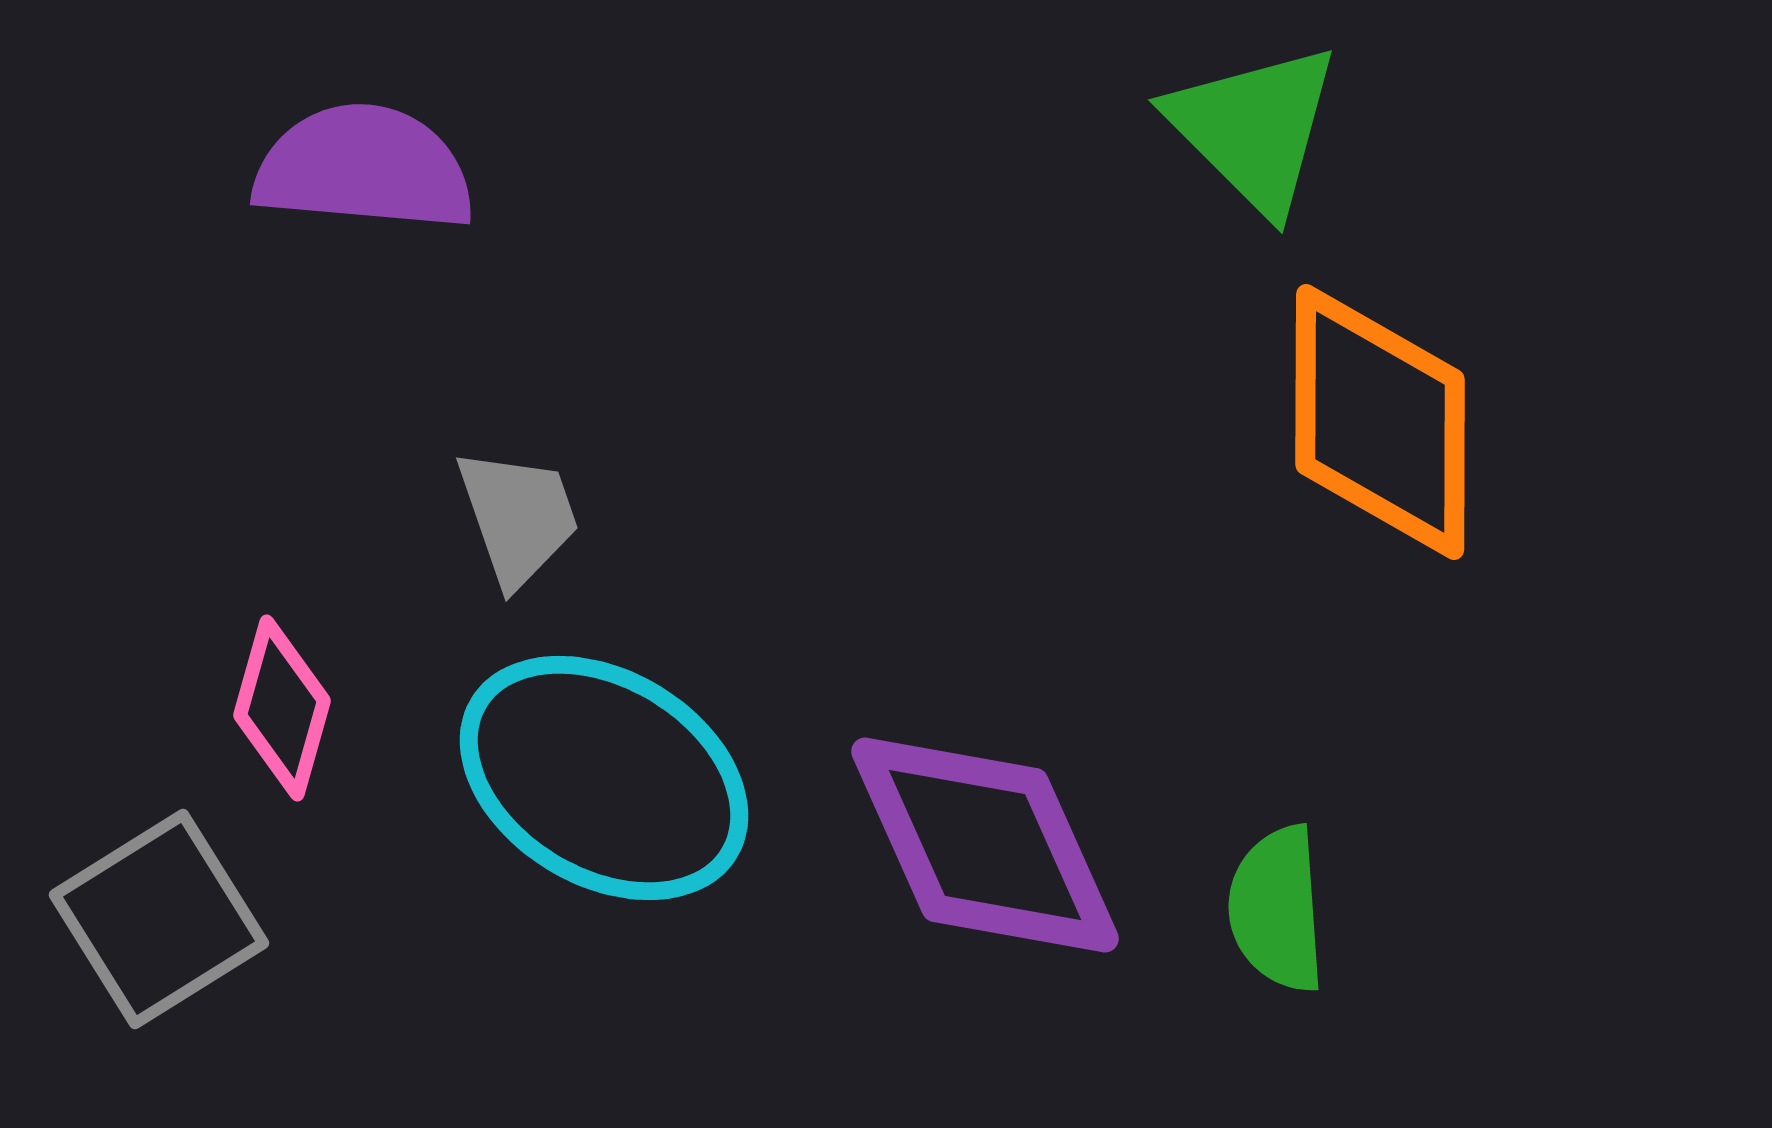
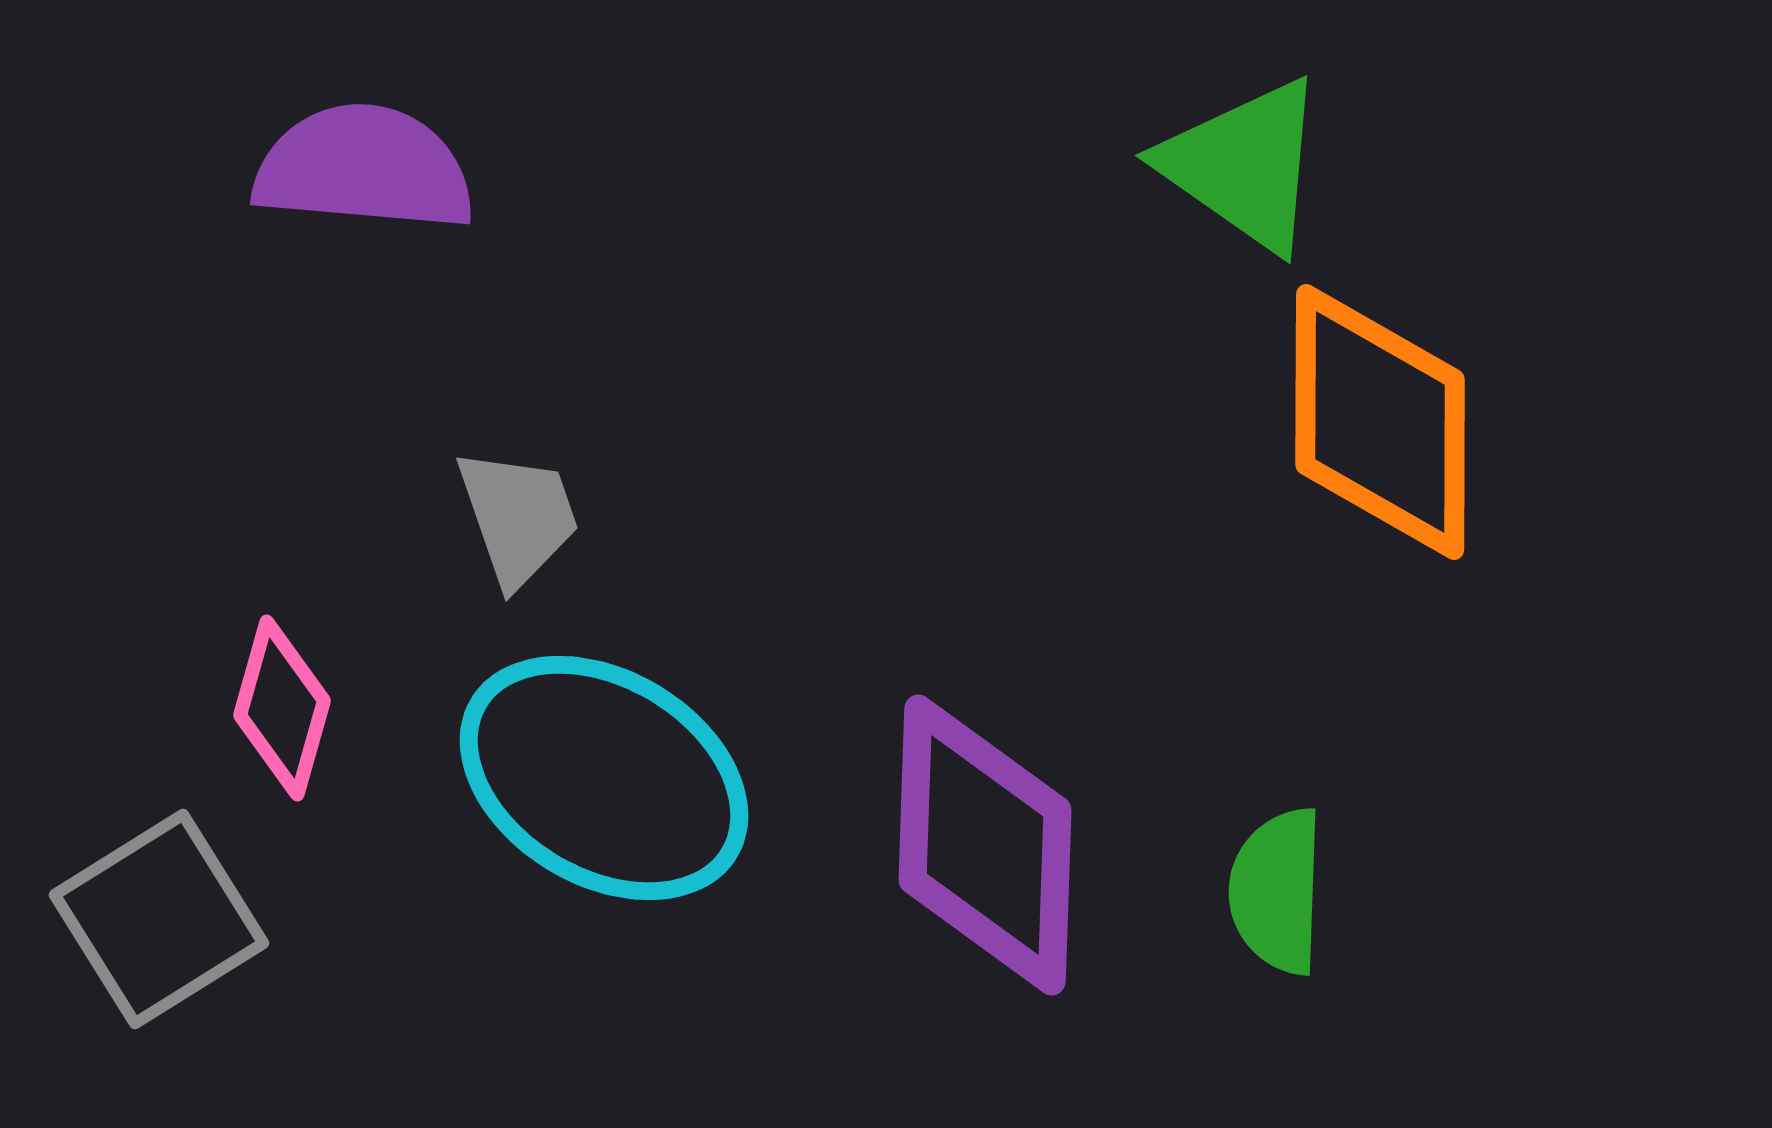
green triangle: moved 10 px left, 37 px down; rotated 10 degrees counterclockwise
purple diamond: rotated 26 degrees clockwise
green semicircle: moved 18 px up; rotated 6 degrees clockwise
